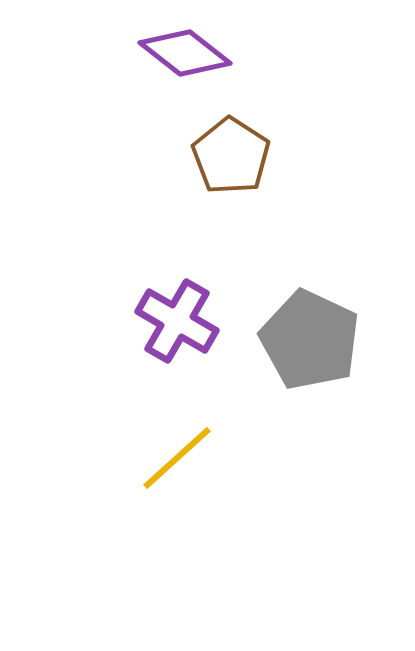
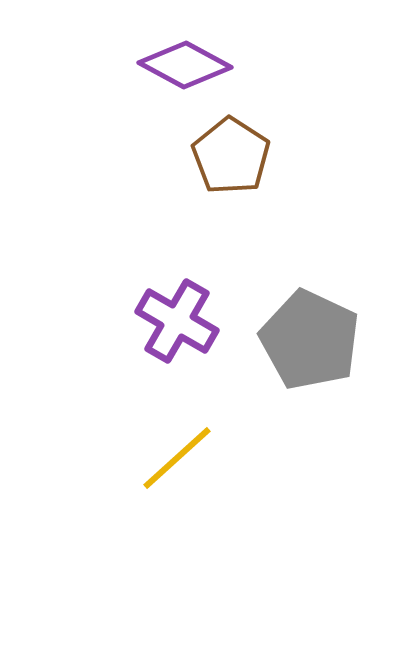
purple diamond: moved 12 px down; rotated 10 degrees counterclockwise
